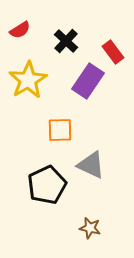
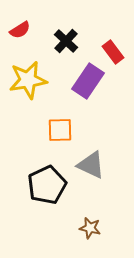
yellow star: rotated 21 degrees clockwise
